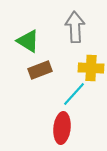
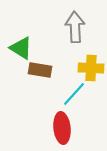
green triangle: moved 7 px left, 7 px down
brown rectangle: rotated 30 degrees clockwise
red ellipse: rotated 12 degrees counterclockwise
